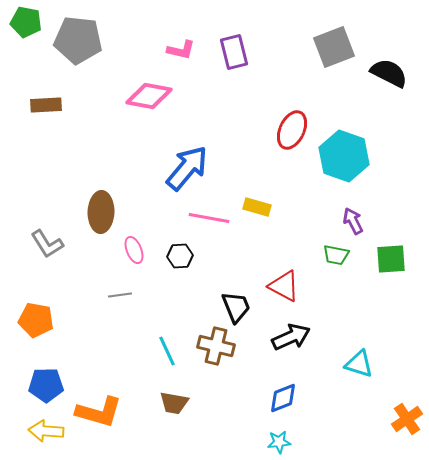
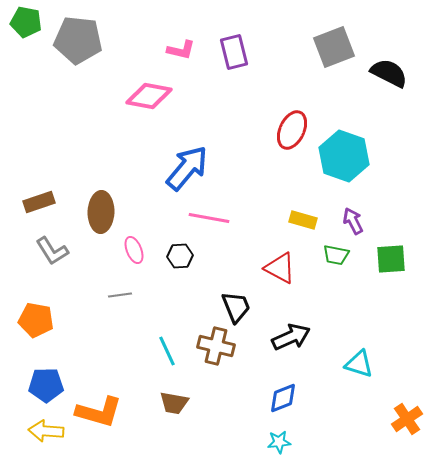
brown rectangle: moved 7 px left, 97 px down; rotated 16 degrees counterclockwise
yellow rectangle: moved 46 px right, 13 px down
gray L-shape: moved 5 px right, 7 px down
red triangle: moved 4 px left, 18 px up
